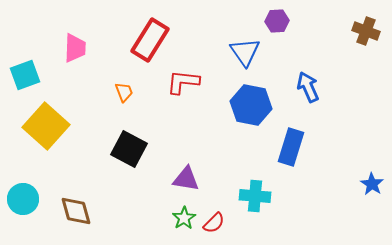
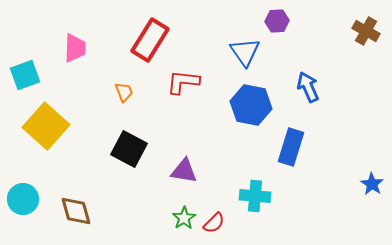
brown cross: rotated 8 degrees clockwise
purple triangle: moved 2 px left, 8 px up
